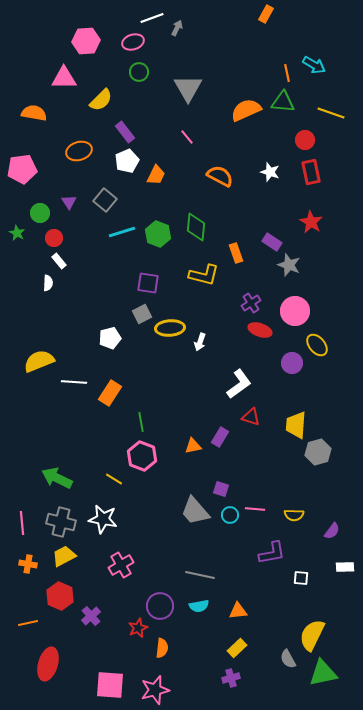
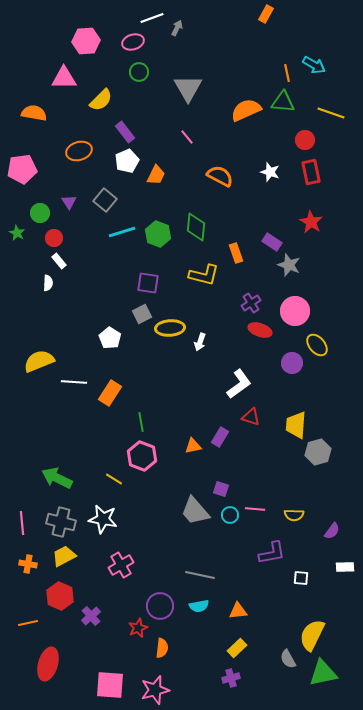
white pentagon at (110, 338): rotated 25 degrees counterclockwise
